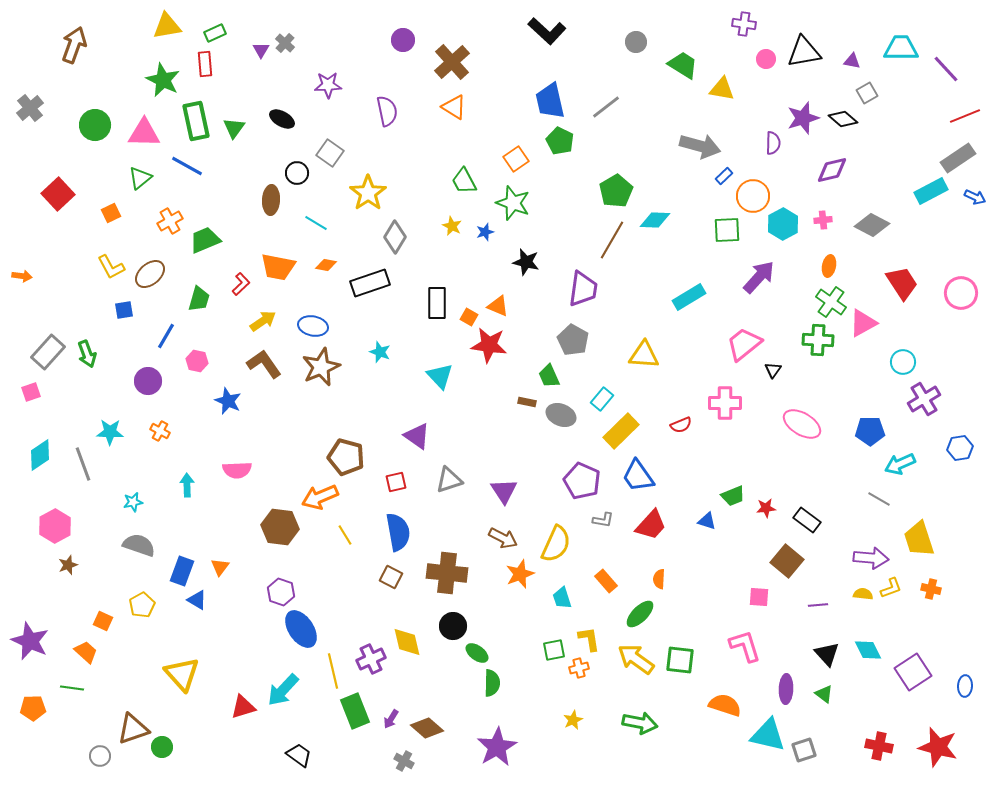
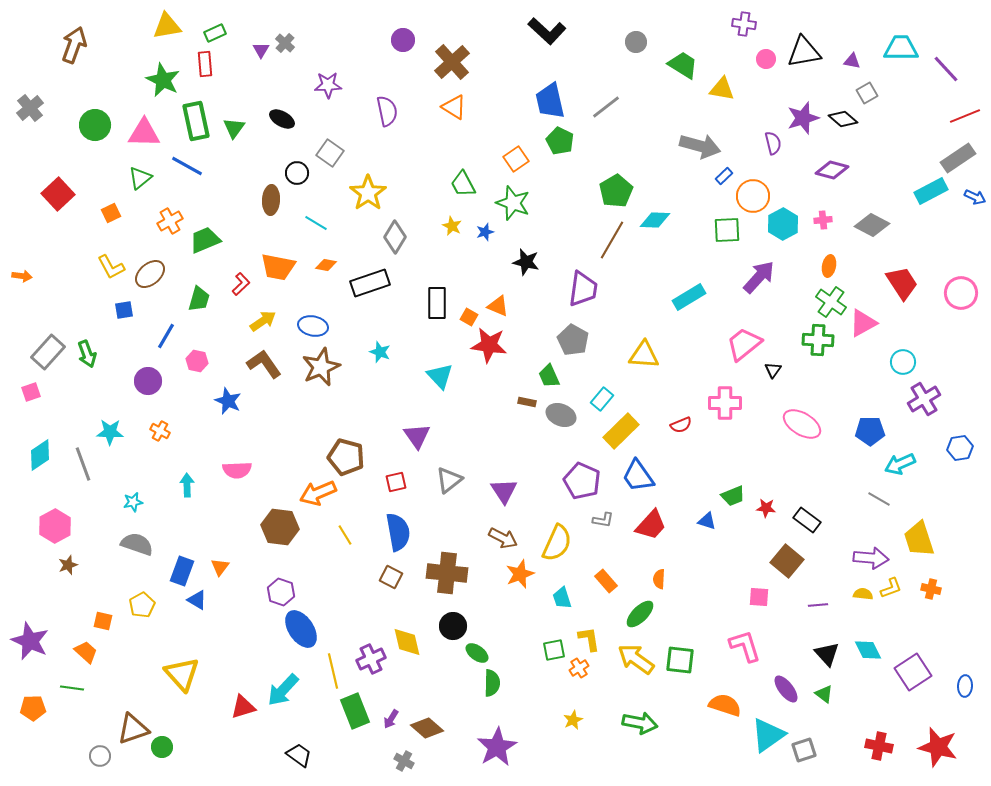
purple semicircle at (773, 143): rotated 15 degrees counterclockwise
purple diamond at (832, 170): rotated 28 degrees clockwise
green trapezoid at (464, 181): moved 1 px left, 3 px down
purple triangle at (417, 436): rotated 20 degrees clockwise
gray triangle at (449, 480): rotated 20 degrees counterclockwise
orange arrow at (320, 497): moved 2 px left, 4 px up
red star at (766, 508): rotated 12 degrees clockwise
yellow semicircle at (556, 544): moved 1 px right, 1 px up
gray semicircle at (139, 545): moved 2 px left, 1 px up
orange square at (103, 621): rotated 12 degrees counterclockwise
orange cross at (579, 668): rotated 18 degrees counterclockwise
purple ellipse at (786, 689): rotated 40 degrees counterclockwise
cyan triangle at (768, 735): rotated 48 degrees counterclockwise
